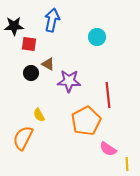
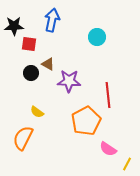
yellow semicircle: moved 2 px left, 3 px up; rotated 24 degrees counterclockwise
yellow line: rotated 32 degrees clockwise
